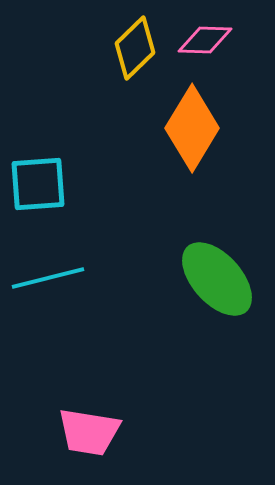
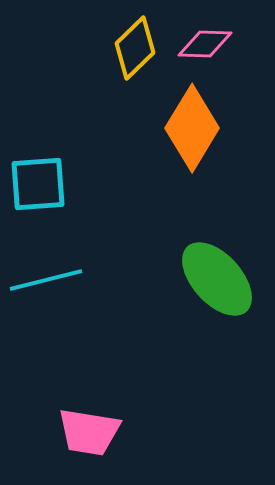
pink diamond: moved 4 px down
cyan line: moved 2 px left, 2 px down
